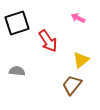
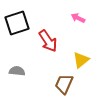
brown trapezoid: moved 8 px left, 1 px up; rotated 15 degrees counterclockwise
